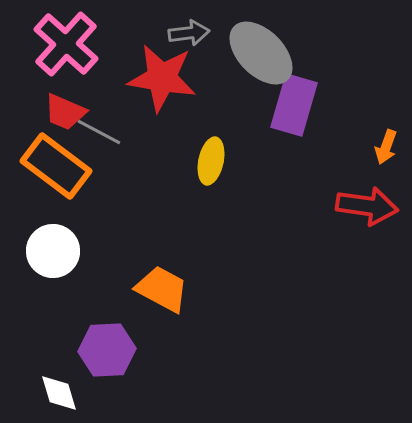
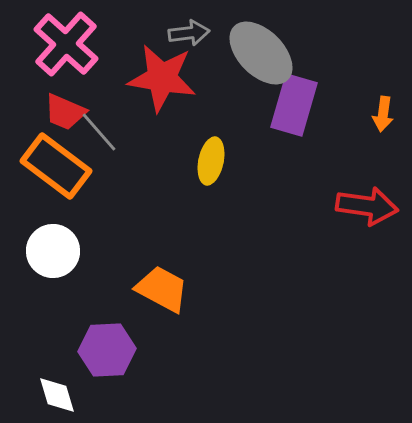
gray line: rotated 21 degrees clockwise
orange arrow: moved 3 px left, 33 px up; rotated 12 degrees counterclockwise
white diamond: moved 2 px left, 2 px down
